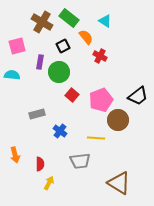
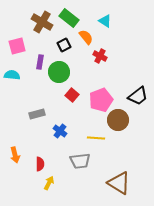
black square: moved 1 px right, 1 px up
